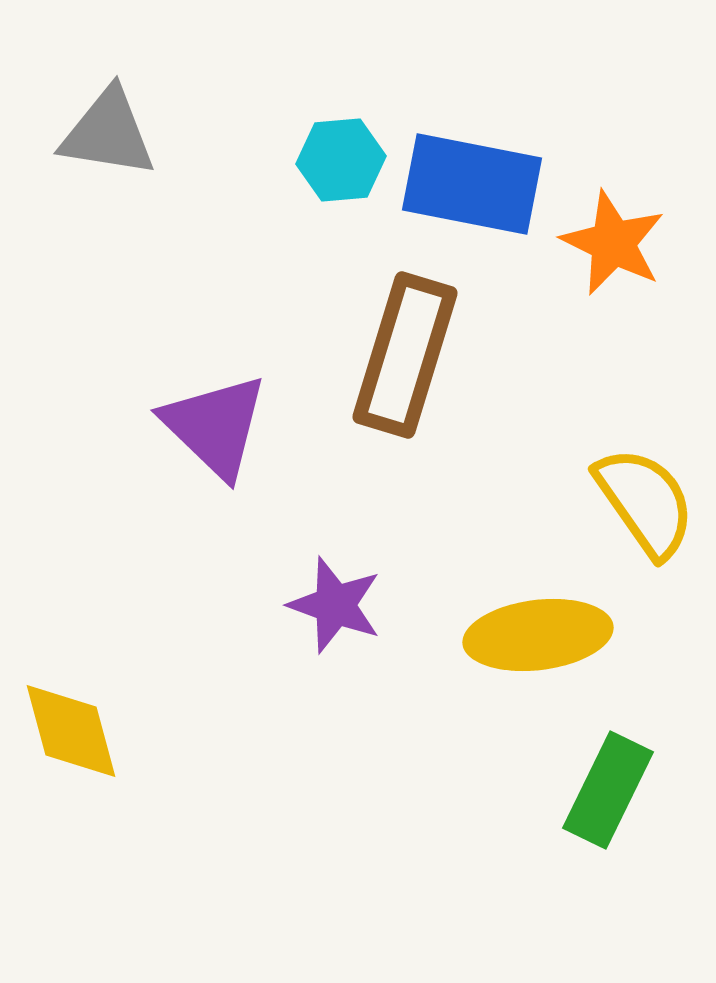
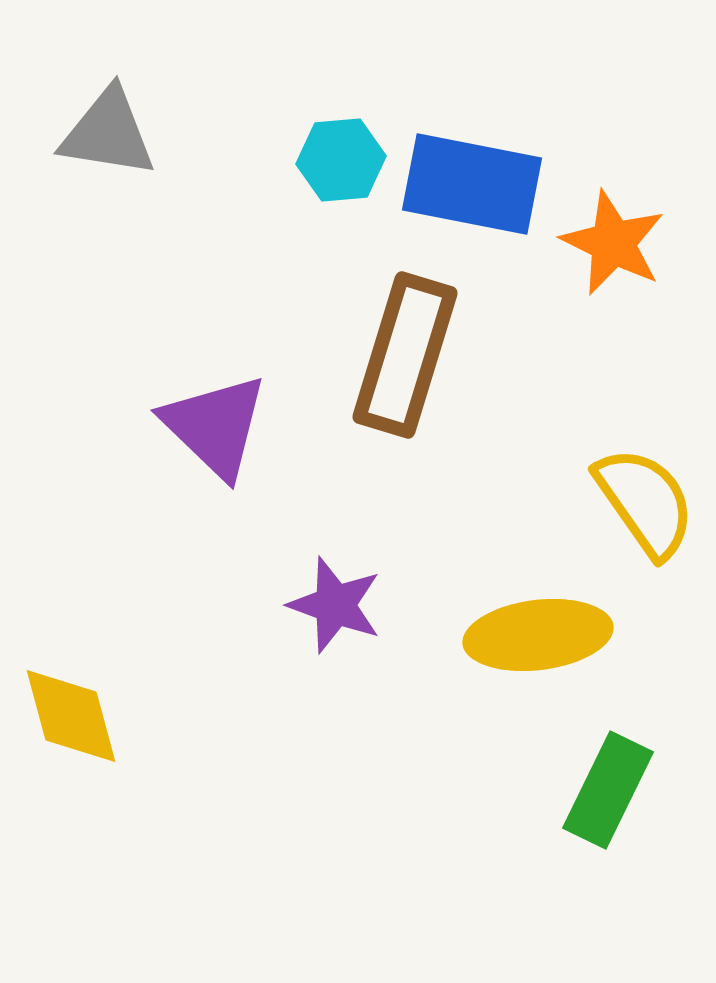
yellow diamond: moved 15 px up
